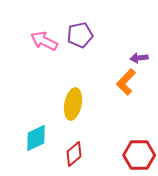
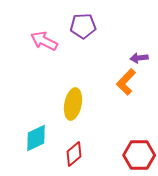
purple pentagon: moved 3 px right, 9 px up; rotated 10 degrees clockwise
